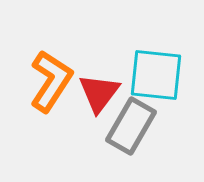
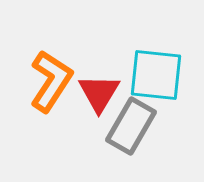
red triangle: rotated 6 degrees counterclockwise
